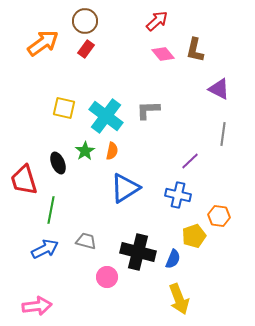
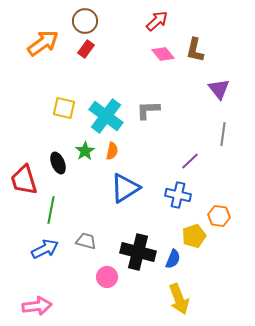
purple triangle: rotated 25 degrees clockwise
